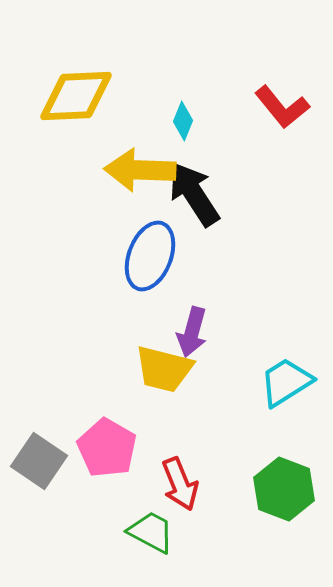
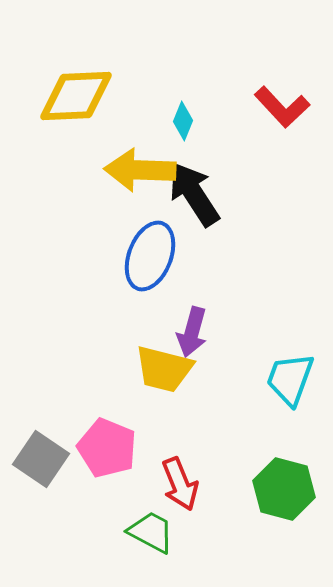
red L-shape: rotated 4 degrees counterclockwise
cyan trapezoid: moved 4 px right, 3 px up; rotated 38 degrees counterclockwise
pink pentagon: rotated 8 degrees counterclockwise
gray square: moved 2 px right, 2 px up
green hexagon: rotated 6 degrees counterclockwise
